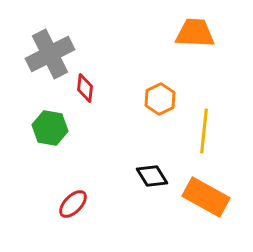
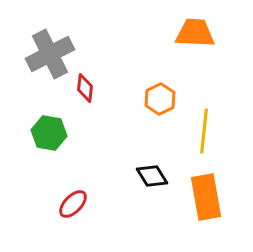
green hexagon: moved 1 px left, 5 px down
orange rectangle: rotated 51 degrees clockwise
